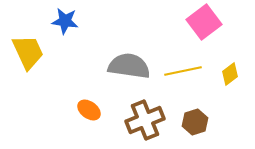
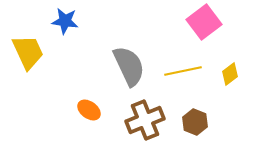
gray semicircle: rotated 57 degrees clockwise
brown hexagon: rotated 20 degrees counterclockwise
